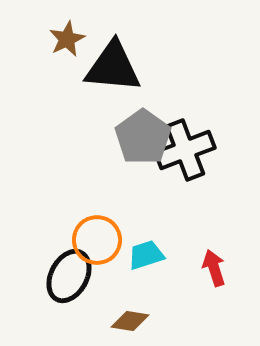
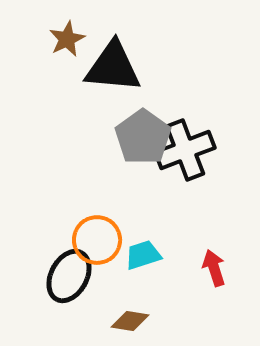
cyan trapezoid: moved 3 px left
